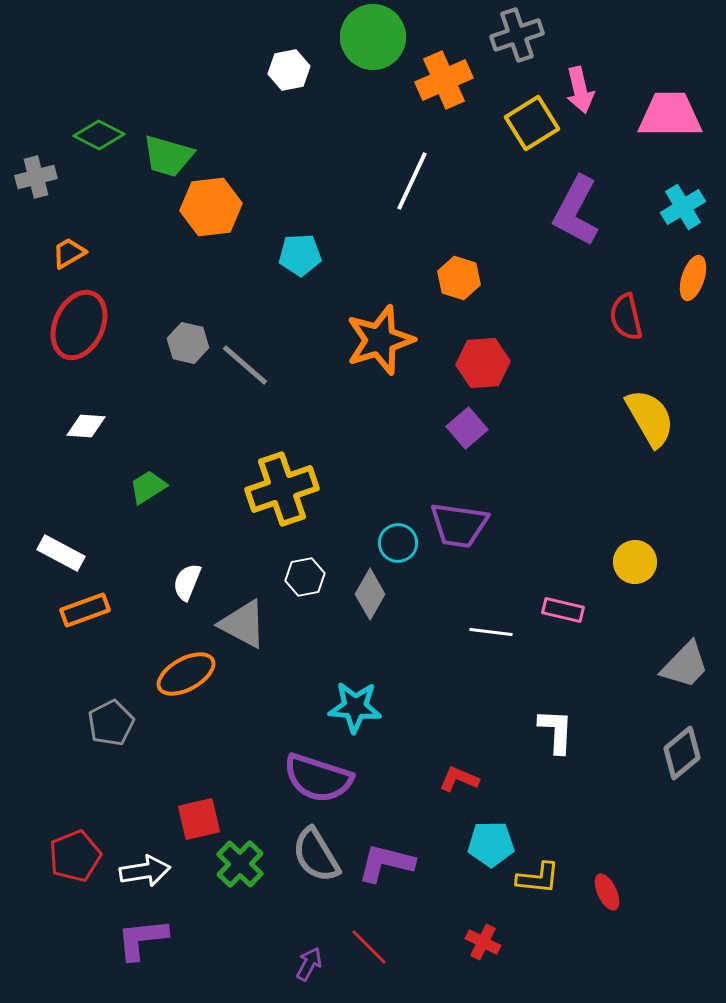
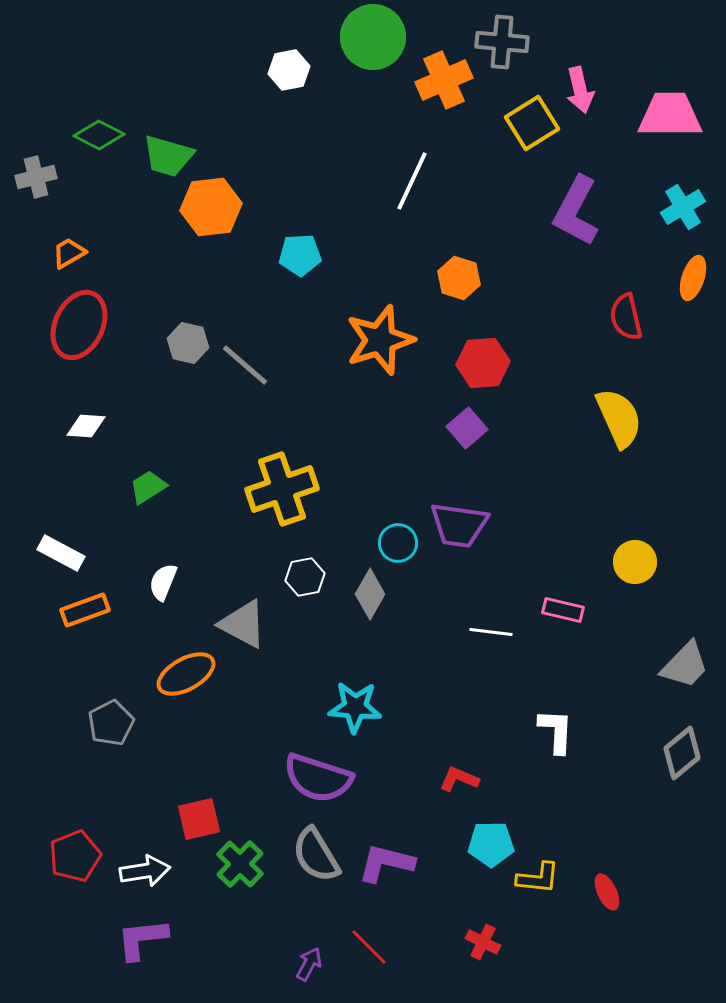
gray cross at (517, 35): moved 15 px left, 7 px down; rotated 24 degrees clockwise
yellow semicircle at (650, 418): moved 31 px left; rotated 6 degrees clockwise
white semicircle at (187, 582): moved 24 px left
